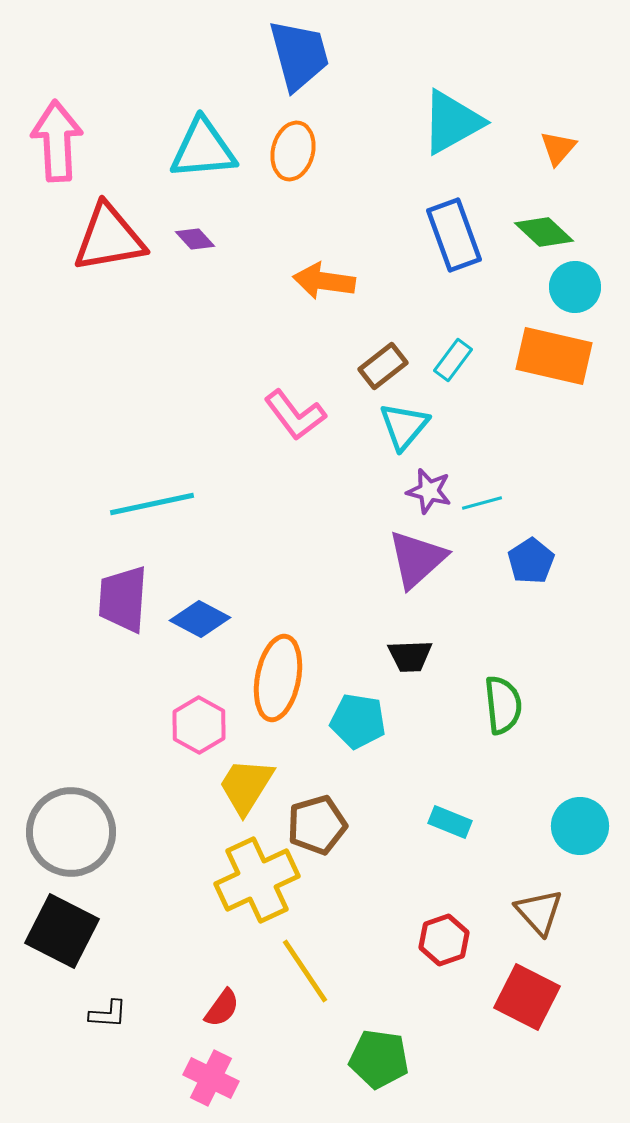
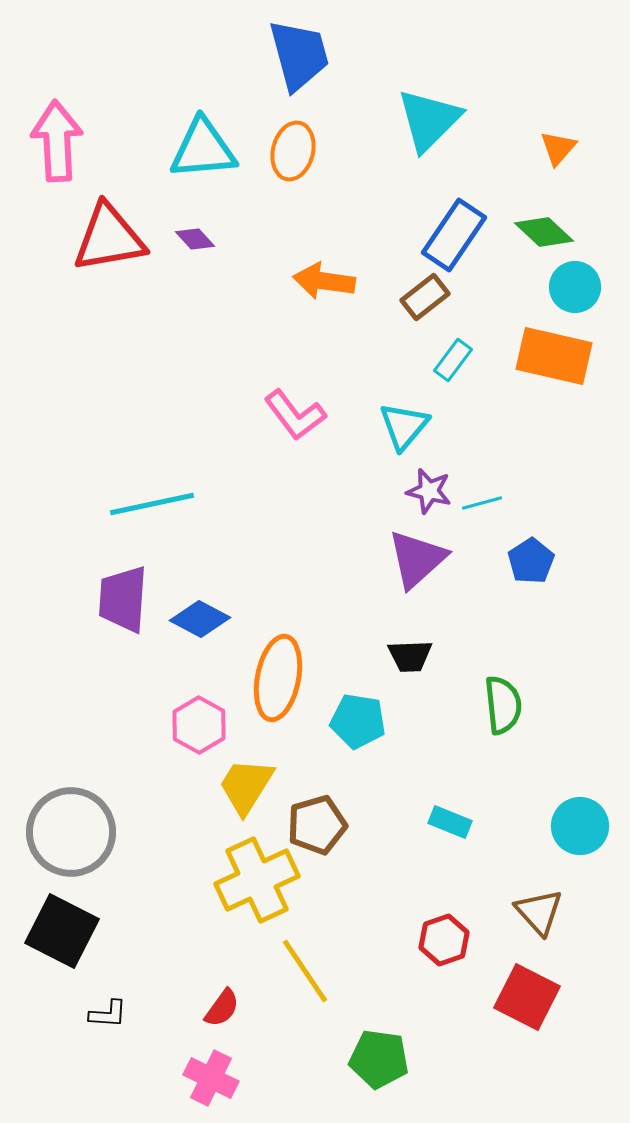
cyan triangle at (452, 122): moved 23 px left, 2 px up; rotated 16 degrees counterclockwise
blue rectangle at (454, 235): rotated 54 degrees clockwise
brown rectangle at (383, 366): moved 42 px right, 69 px up
